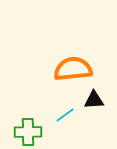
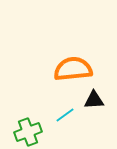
green cross: rotated 20 degrees counterclockwise
